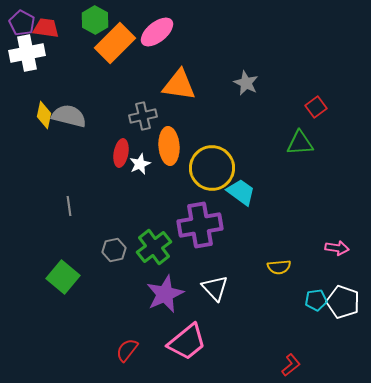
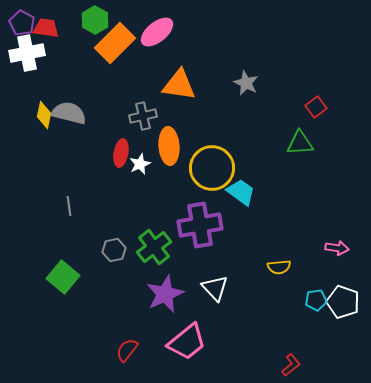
gray semicircle: moved 3 px up
